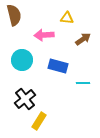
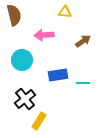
yellow triangle: moved 2 px left, 6 px up
brown arrow: moved 2 px down
blue rectangle: moved 9 px down; rotated 24 degrees counterclockwise
